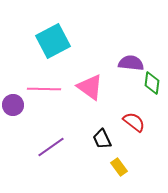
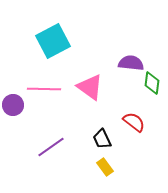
yellow rectangle: moved 14 px left
